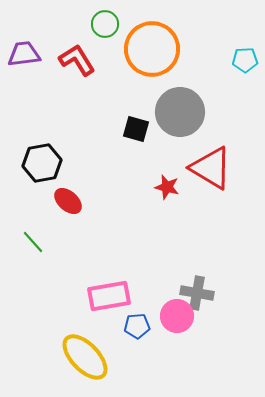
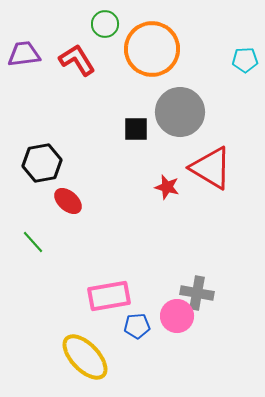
black square: rotated 16 degrees counterclockwise
